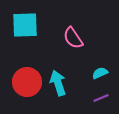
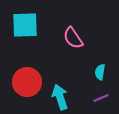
cyan semicircle: moved 1 px up; rotated 56 degrees counterclockwise
cyan arrow: moved 2 px right, 14 px down
